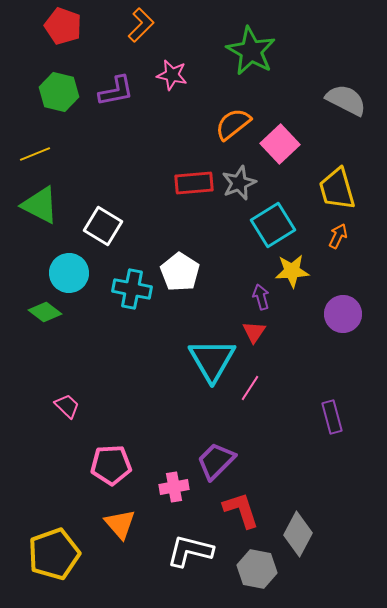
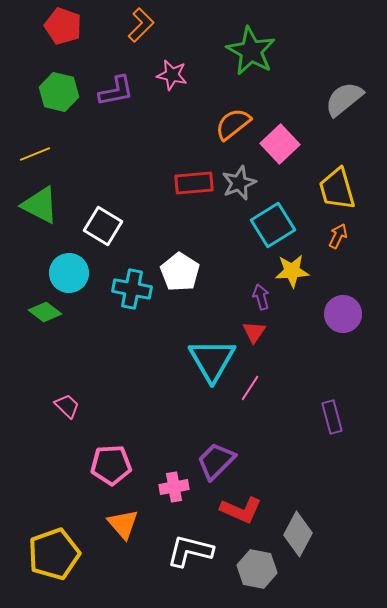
gray semicircle: moved 2 px left, 1 px up; rotated 66 degrees counterclockwise
red L-shape: rotated 132 degrees clockwise
orange triangle: moved 3 px right
